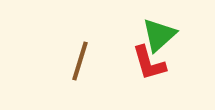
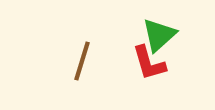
brown line: moved 2 px right
